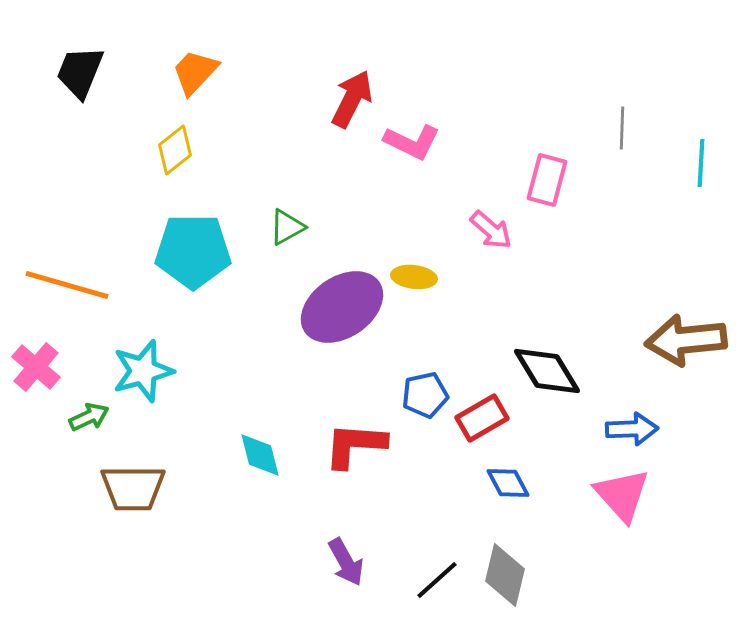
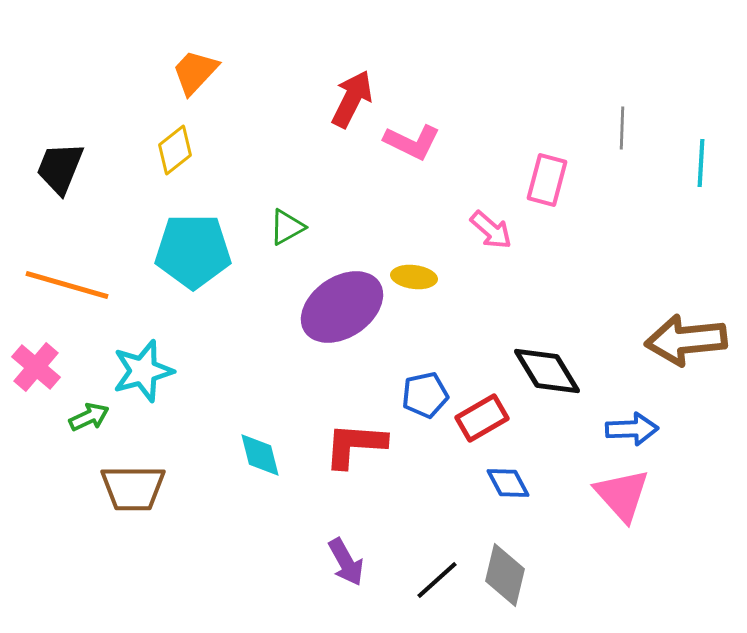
black trapezoid: moved 20 px left, 96 px down
